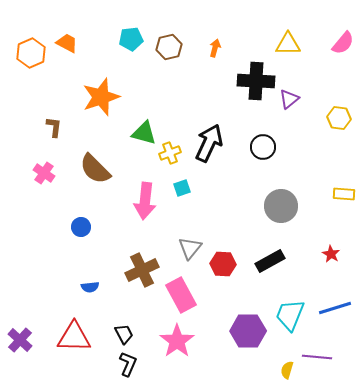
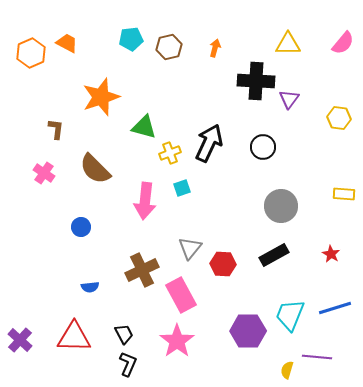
purple triangle: rotated 15 degrees counterclockwise
brown L-shape: moved 2 px right, 2 px down
green triangle: moved 6 px up
black rectangle: moved 4 px right, 6 px up
